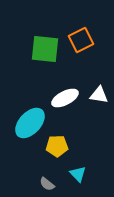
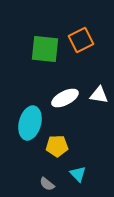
cyan ellipse: rotated 28 degrees counterclockwise
